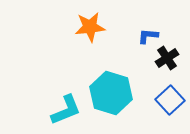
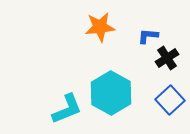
orange star: moved 10 px right
cyan hexagon: rotated 12 degrees clockwise
cyan L-shape: moved 1 px right, 1 px up
